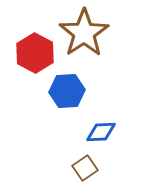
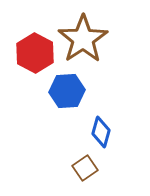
brown star: moved 1 px left, 6 px down
blue diamond: rotated 72 degrees counterclockwise
